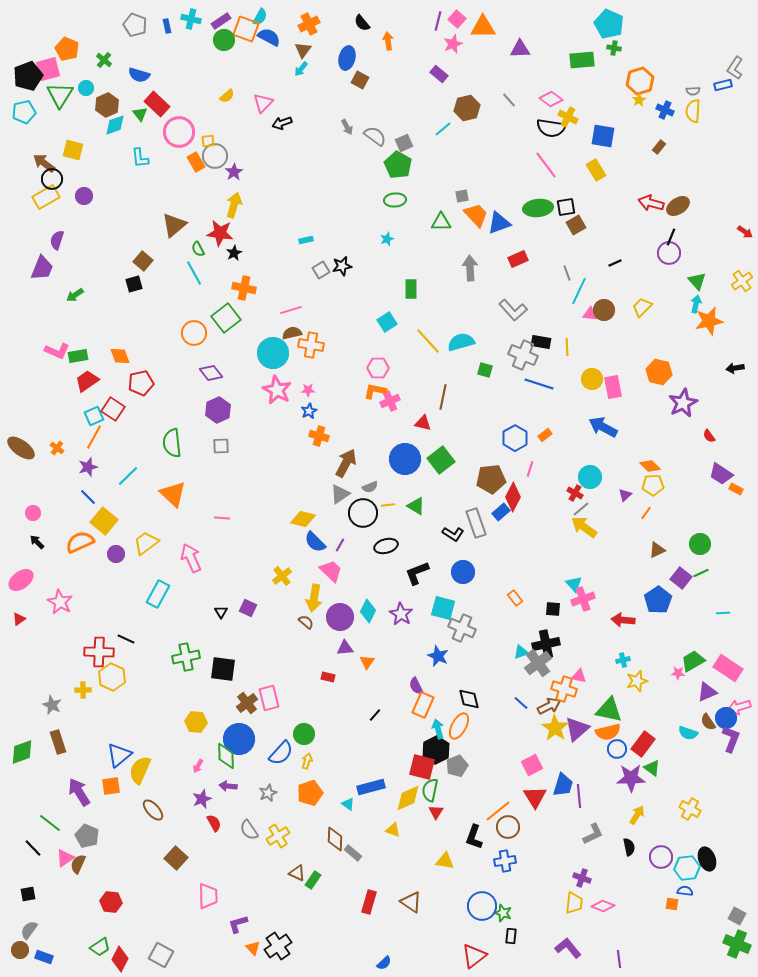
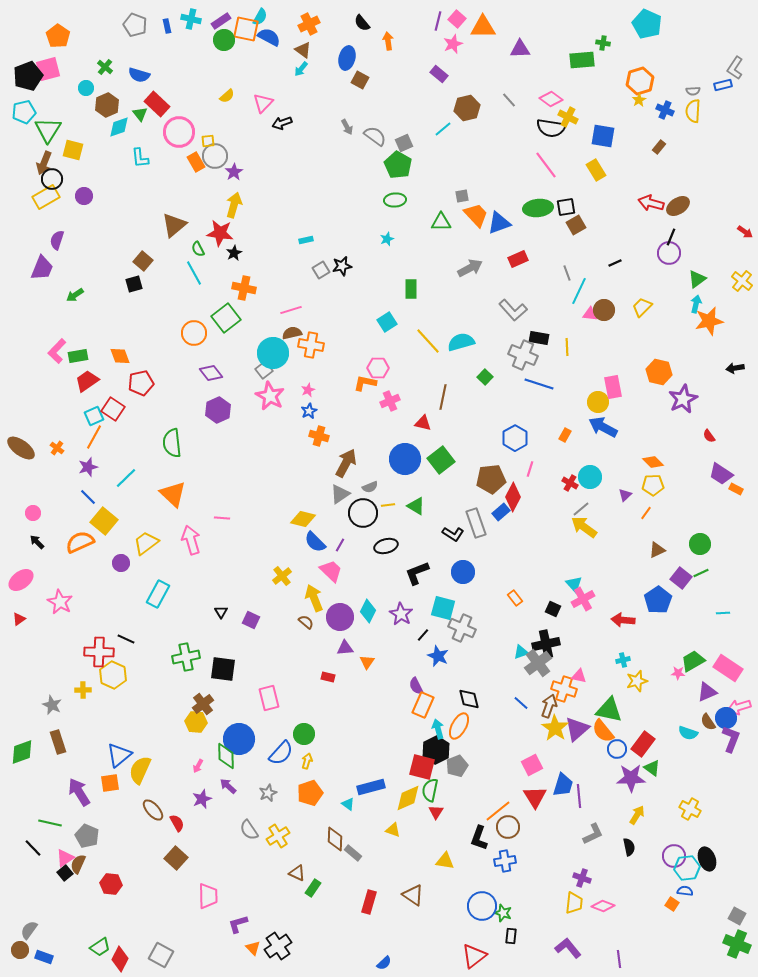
cyan pentagon at (609, 24): moved 38 px right
orange square at (246, 29): rotated 8 degrees counterclockwise
green cross at (614, 48): moved 11 px left, 5 px up
orange pentagon at (67, 49): moved 9 px left, 13 px up; rotated 10 degrees clockwise
brown triangle at (303, 50): rotated 30 degrees counterclockwise
green cross at (104, 60): moved 1 px right, 7 px down
green triangle at (60, 95): moved 12 px left, 35 px down
cyan diamond at (115, 125): moved 4 px right, 2 px down
brown arrow at (44, 163): rotated 105 degrees counterclockwise
gray arrow at (470, 268): rotated 65 degrees clockwise
green triangle at (697, 281): moved 2 px up; rotated 36 degrees clockwise
yellow cross at (742, 281): rotated 15 degrees counterclockwise
black rectangle at (541, 342): moved 2 px left, 4 px up
pink L-shape at (57, 351): rotated 110 degrees clockwise
green square at (485, 370): moved 7 px down; rotated 28 degrees clockwise
yellow circle at (592, 379): moved 6 px right, 23 px down
pink star at (277, 390): moved 7 px left, 6 px down
pink star at (308, 390): rotated 24 degrees counterclockwise
orange L-shape at (375, 391): moved 10 px left, 8 px up
purple star at (683, 403): moved 4 px up
orange rectangle at (545, 435): moved 20 px right; rotated 24 degrees counterclockwise
gray square at (221, 446): moved 43 px right, 76 px up; rotated 36 degrees counterclockwise
orange diamond at (650, 466): moved 3 px right, 4 px up
cyan line at (128, 476): moved 2 px left, 2 px down
red cross at (575, 493): moved 5 px left, 10 px up
purple circle at (116, 554): moved 5 px right, 9 px down
pink arrow at (191, 558): moved 18 px up; rotated 8 degrees clockwise
yellow arrow at (314, 598): rotated 148 degrees clockwise
pink cross at (583, 599): rotated 10 degrees counterclockwise
purple square at (248, 608): moved 3 px right, 12 px down
black square at (553, 609): rotated 21 degrees clockwise
yellow hexagon at (112, 677): moved 1 px right, 2 px up
brown cross at (247, 703): moved 44 px left, 1 px down
brown arrow at (549, 706): rotated 45 degrees counterclockwise
black line at (375, 715): moved 48 px right, 80 px up
orange semicircle at (608, 732): moved 5 px left, 1 px up; rotated 65 degrees clockwise
orange square at (111, 786): moved 1 px left, 3 px up
purple arrow at (228, 786): rotated 36 degrees clockwise
green line at (50, 823): rotated 25 degrees counterclockwise
red semicircle at (214, 823): moved 37 px left
black L-shape at (474, 837): moved 5 px right, 1 px down
purple circle at (661, 857): moved 13 px right, 1 px up
green rectangle at (313, 880): moved 8 px down
black square at (28, 894): moved 37 px right, 21 px up; rotated 28 degrees counterclockwise
red hexagon at (111, 902): moved 18 px up
brown triangle at (411, 902): moved 2 px right, 7 px up
orange square at (672, 904): rotated 24 degrees clockwise
